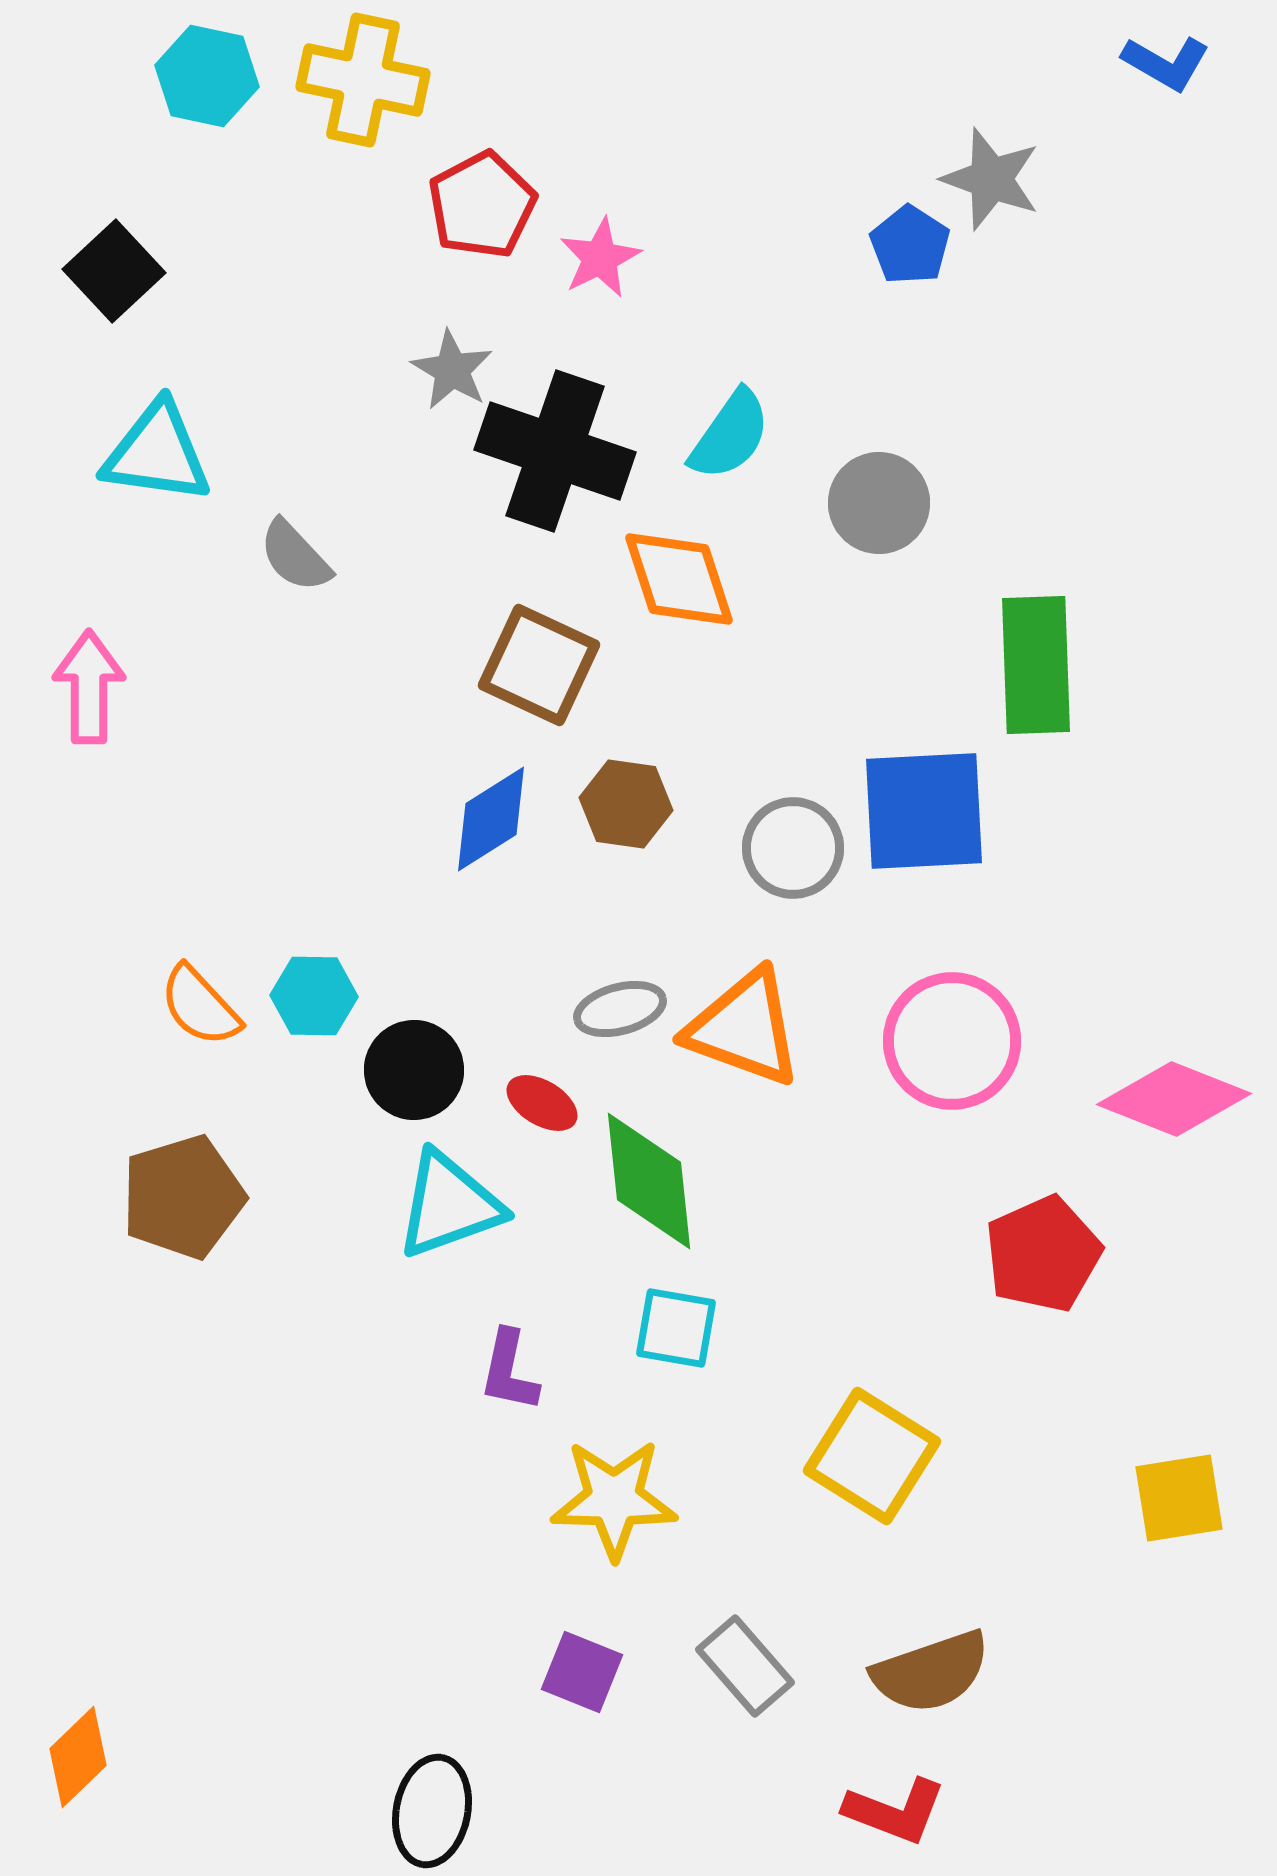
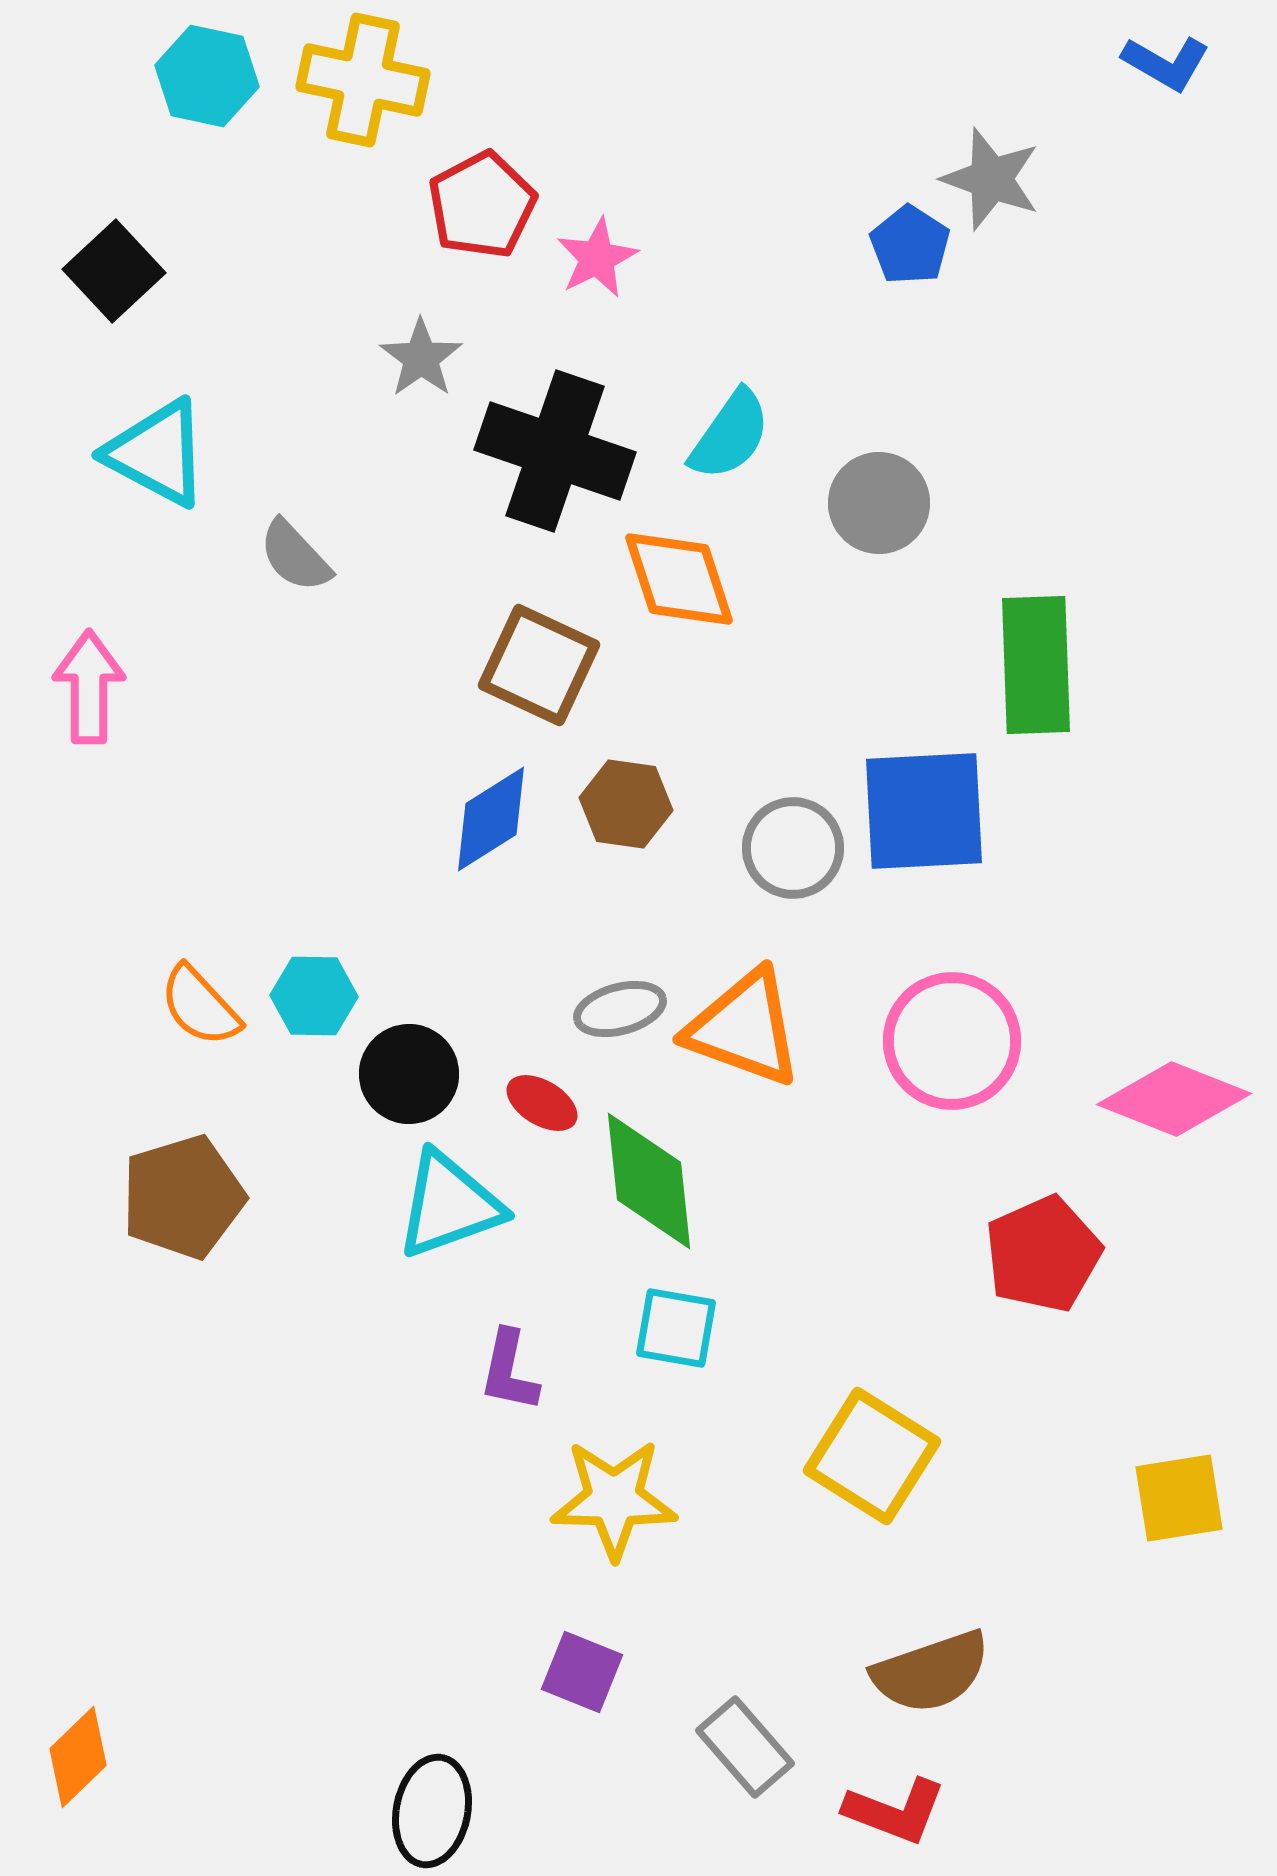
pink star at (600, 258): moved 3 px left
gray star at (452, 370): moved 31 px left, 12 px up; rotated 6 degrees clockwise
cyan triangle at (157, 453): rotated 20 degrees clockwise
black circle at (414, 1070): moved 5 px left, 4 px down
gray rectangle at (745, 1666): moved 81 px down
